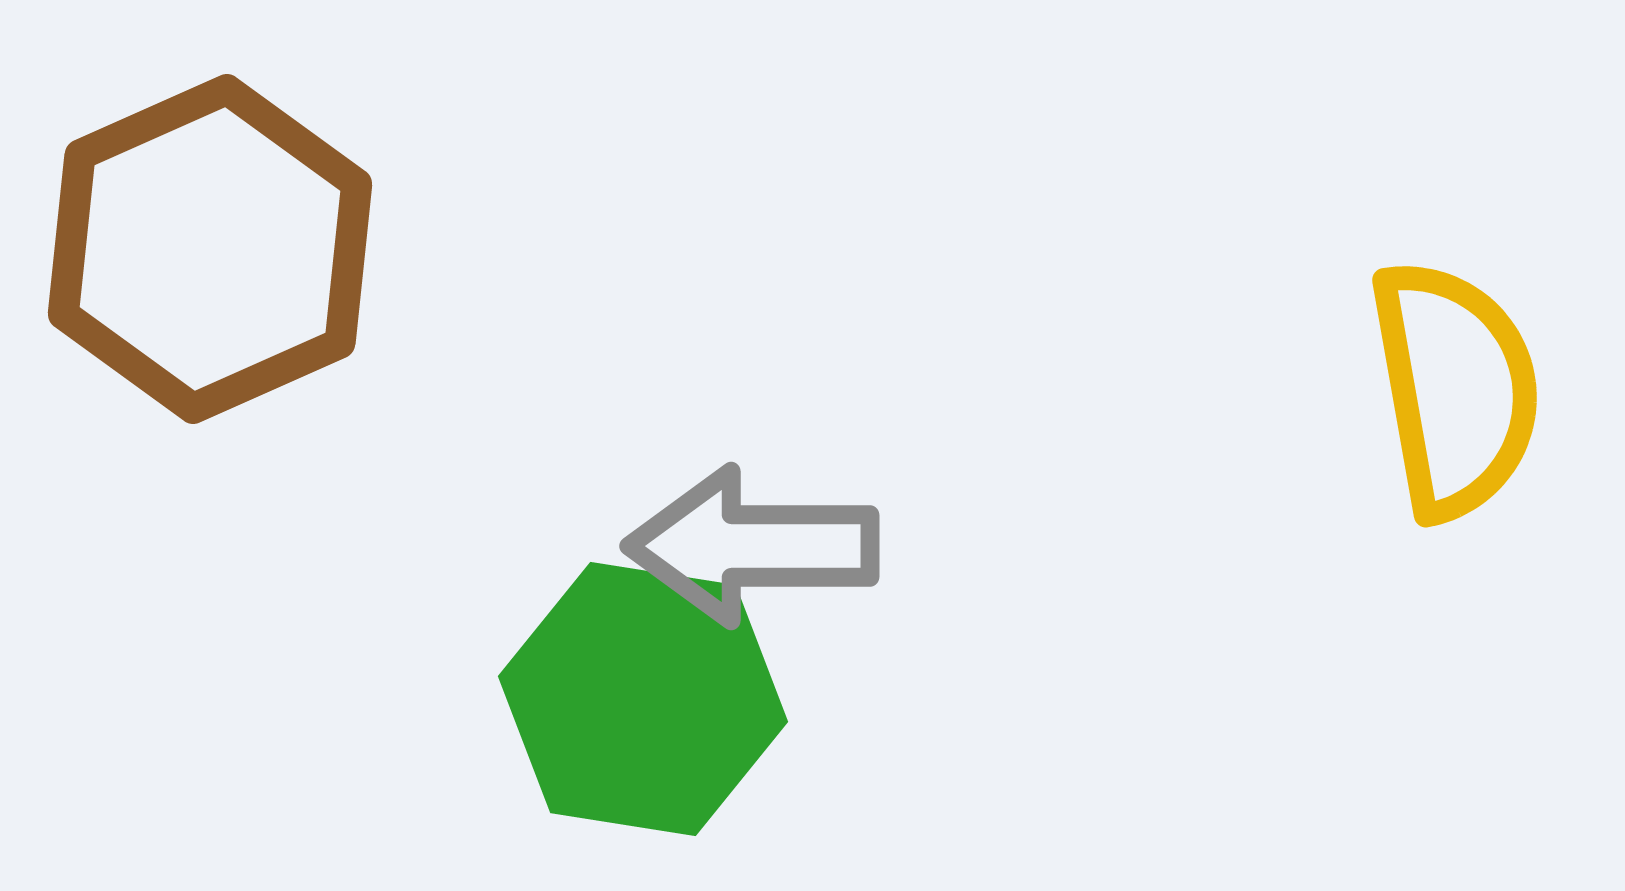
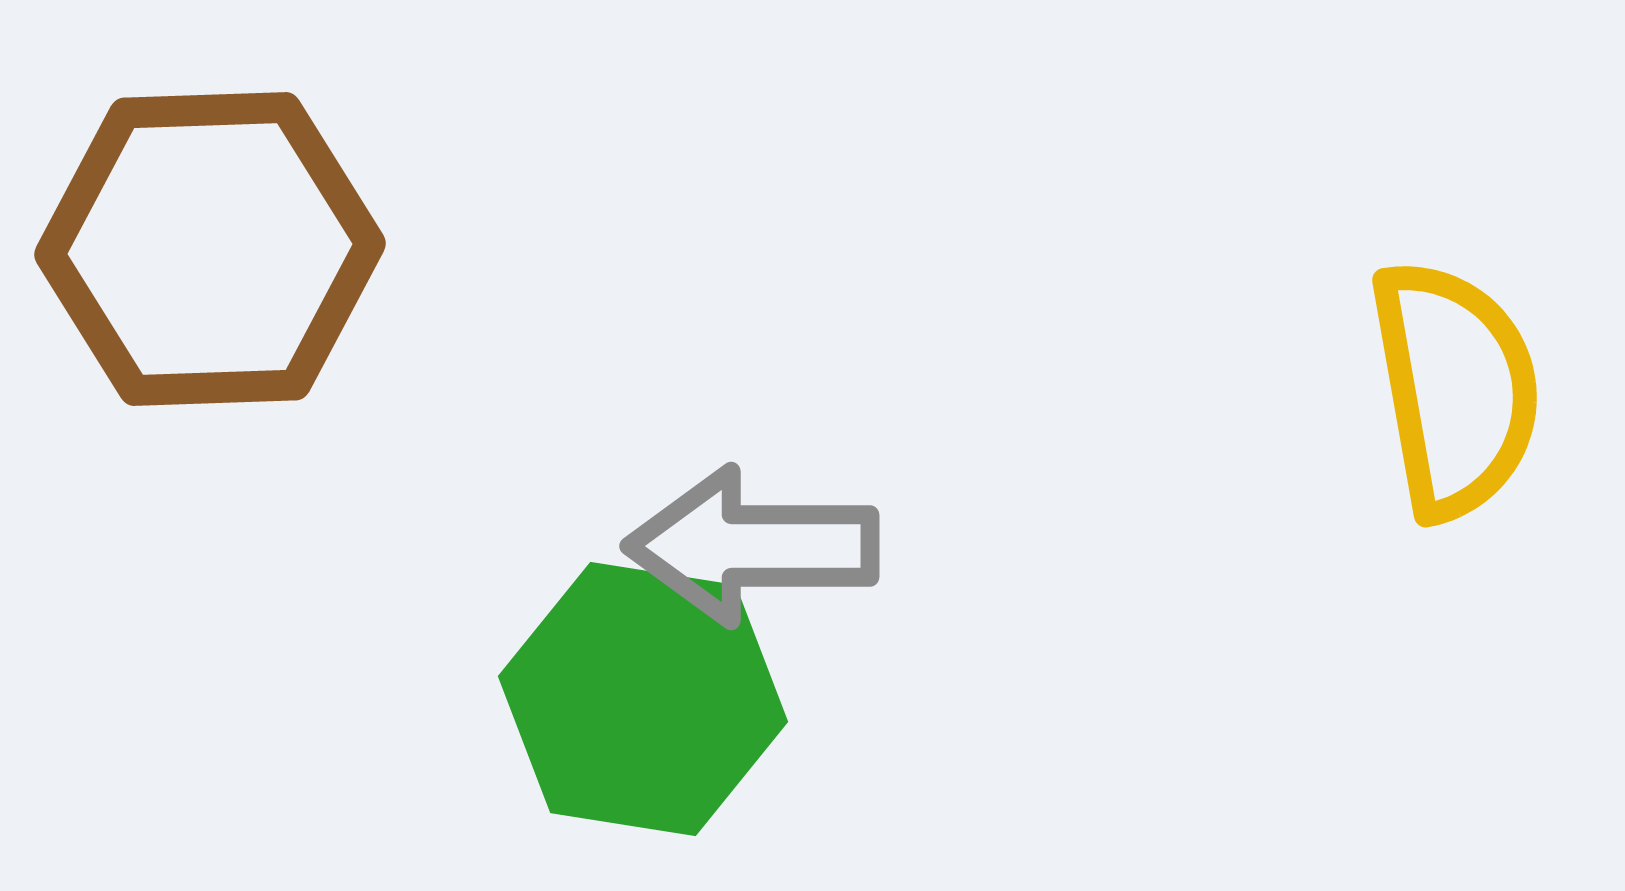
brown hexagon: rotated 22 degrees clockwise
